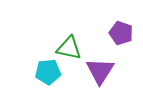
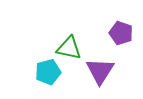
cyan pentagon: rotated 10 degrees counterclockwise
